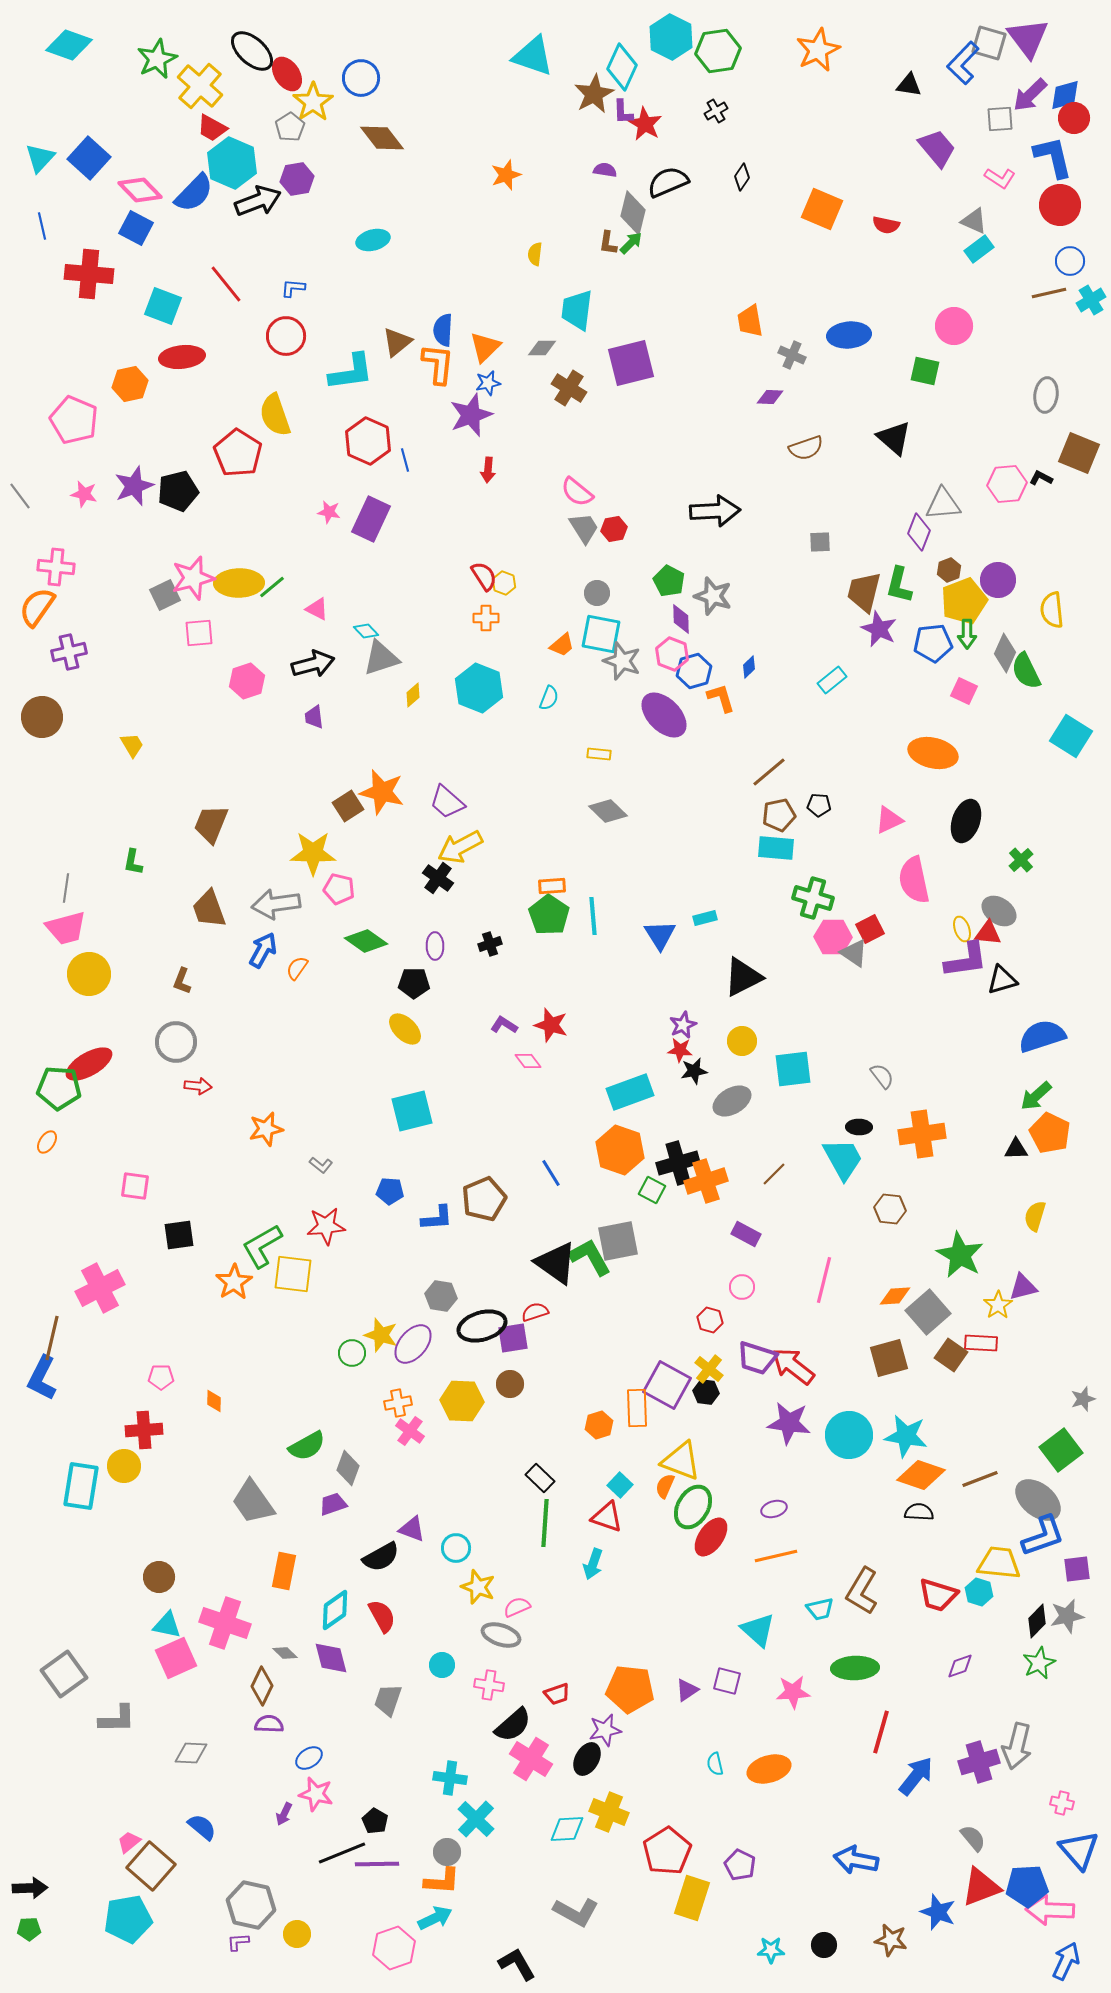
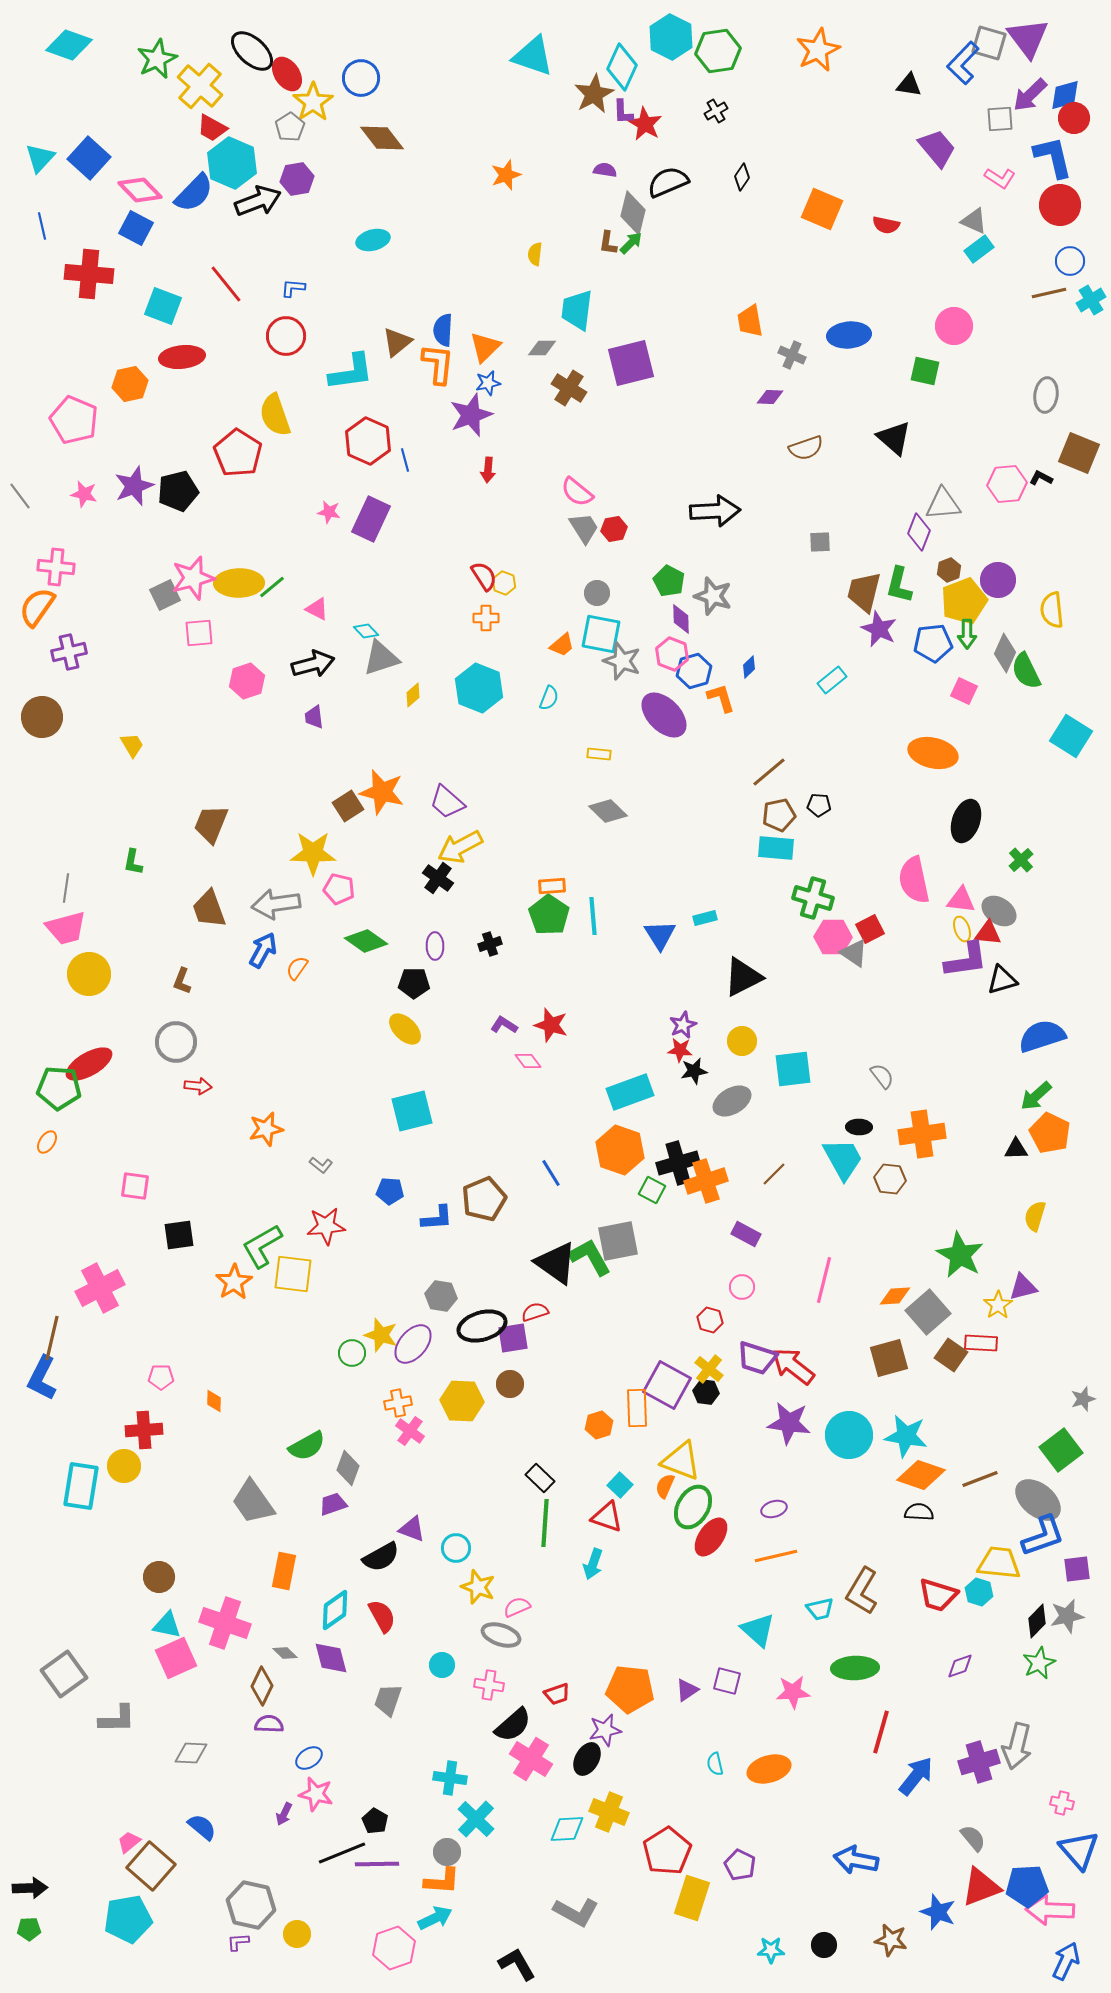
pink triangle at (889, 820): moved 72 px right, 80 px down; rotated 32 degrees clockwise
brown hexagon at (890, 1209): moved 30 px up
